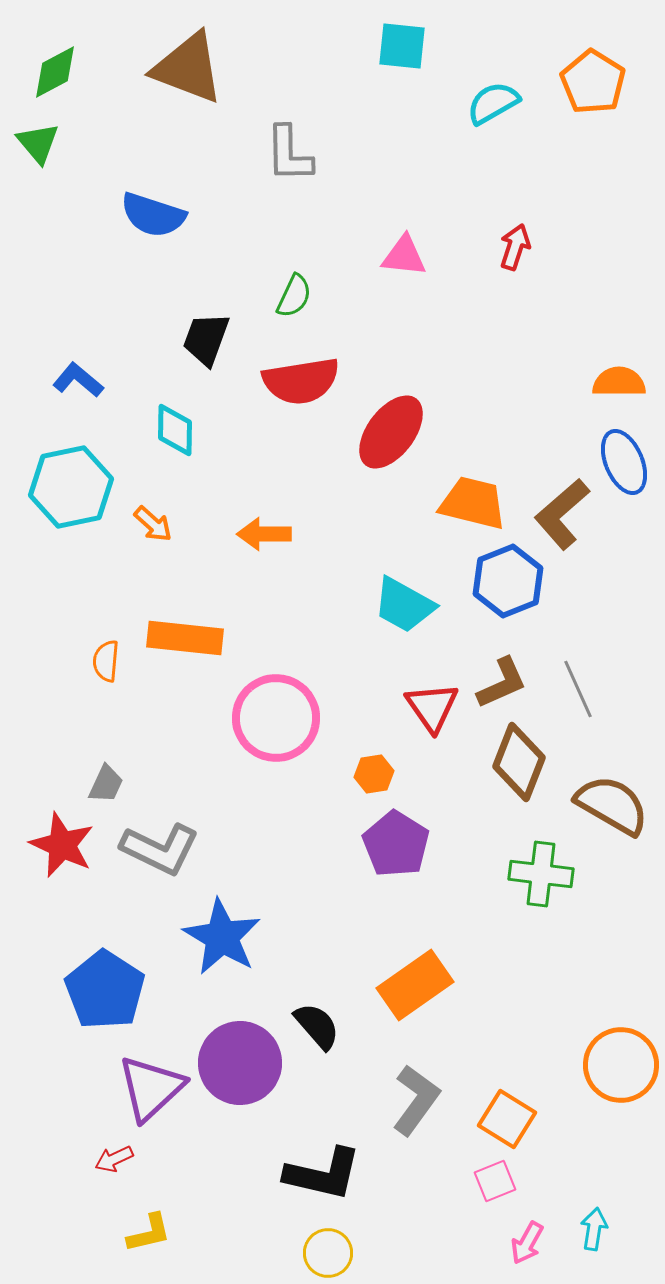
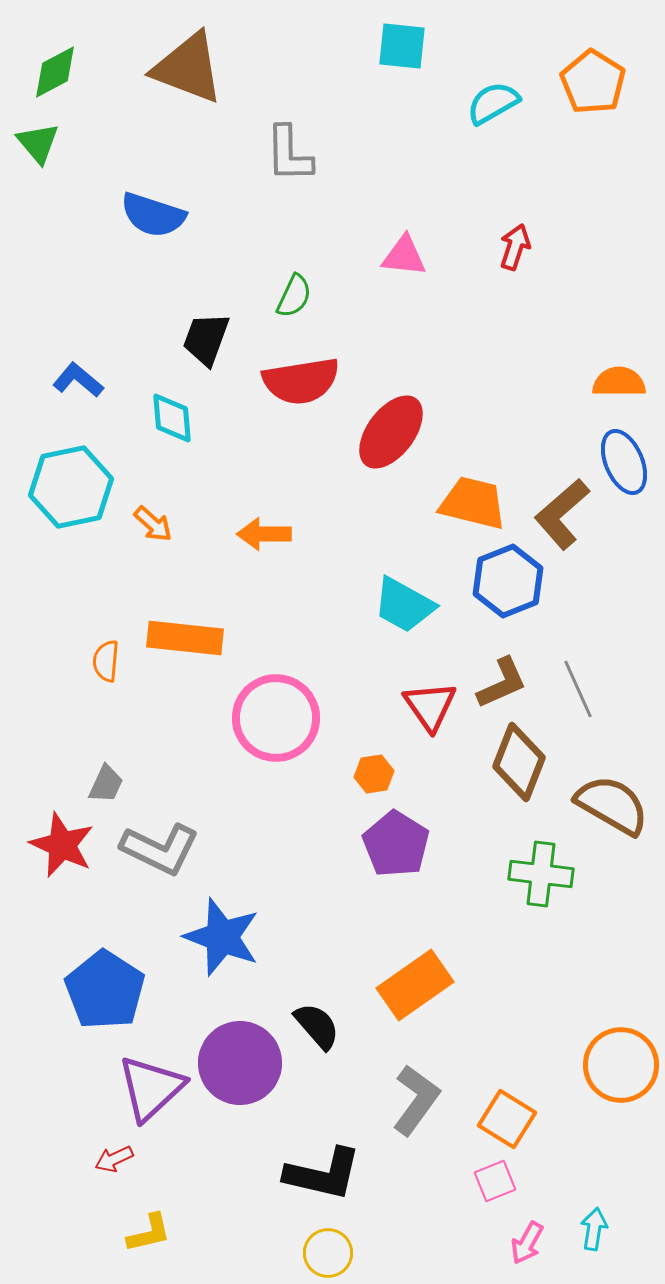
cyan diamond at (175, 430): moved 3 px left, 12 px up; rotated 6 degrees counterclockwise
red triangle at (432, 707): moved 2 px left, 1 px up
blue star at (222, 937): rotated 10 degrees counterclockwise
